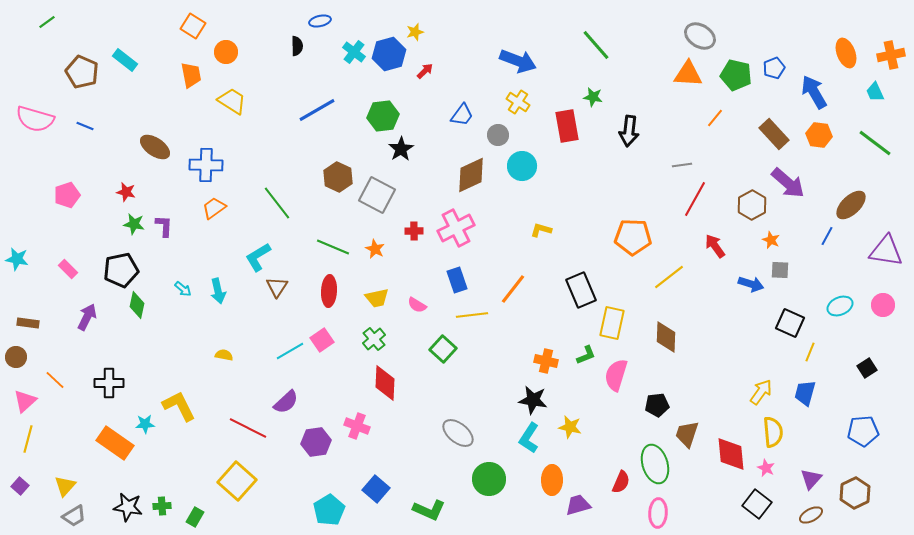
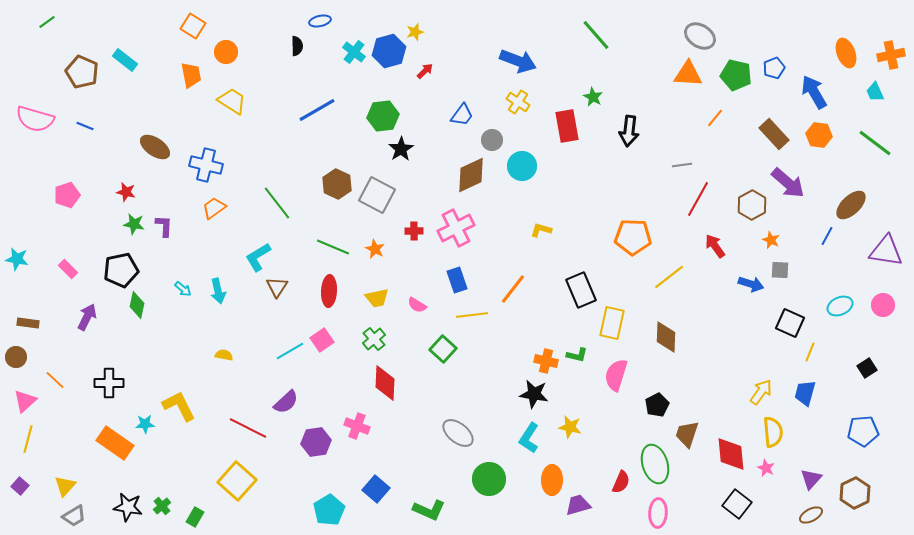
green line at (596, 45): moved 10 px up
blue hexagon at (389, 54): moved 3 px up
green star at (593, 97): rotated 18 degrees clockwise
gray circle at (498, 135): moved 6 px left, 5 px down
blue cross at (206, 165): rotated 12 degrees clockwise
brown hexagon at (338, 177): moved 1 px left, 7 px down
red line at (695, 199): moved 3 px right
green L-shape at (586, 355): moved 9 px left; rotated 35 degrees clockwise
black star at (533, 400): moved 1 px right, 6 px up
black pentagon at (657, 405): rotated 20 degrees counterclockwise
black square at (757, 504): moved 20 px left
green cross at (162, 506): rotated 36 degrees counterclockwise
